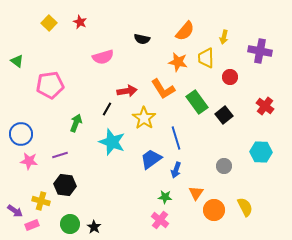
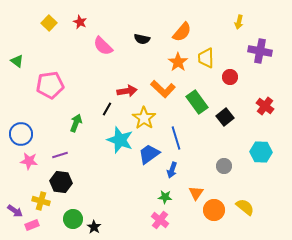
orange semicircle: moved 3 px left, 1 px down
yellow arrow: moved 15 px right, 15 px up
pink semicircle: moved 11 px up; rotated 60 degrees clockwise
orange star: rotated 24 degrees clockwise
orange L-shape: rotated 15 degrees counterclockwise
black square: moved 1 px right, 2 px down
cyan star: moved 8 px right, 2 px up
blue trapezoid: moved 2 px left, 5 px up
blue arrow: moved 4 px left
black hexagon: moved 4 px left, 3 px up
yellow semicircle: rotated 24 degrees counterclockwise
green circle: moved 3 px right, 5 px up
